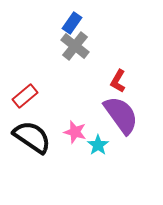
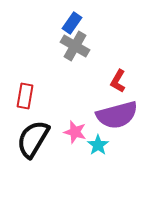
gray cross: rotated 8 degrees counterclockwise
red rectangle: rotated 40 degrees counterclockwise
purple semicircle: moved 4 px left; rotated 111 degrees clockwise
black semicircle: moved 1 px right, 2 px down; rotated 93 degrees counterclockwise
